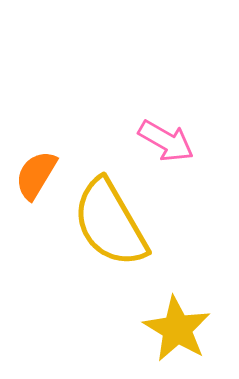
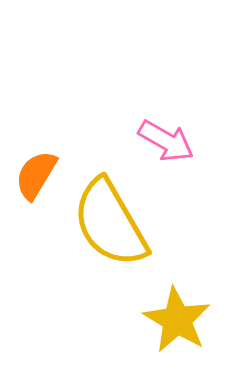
yellow star: moved 9 px up
